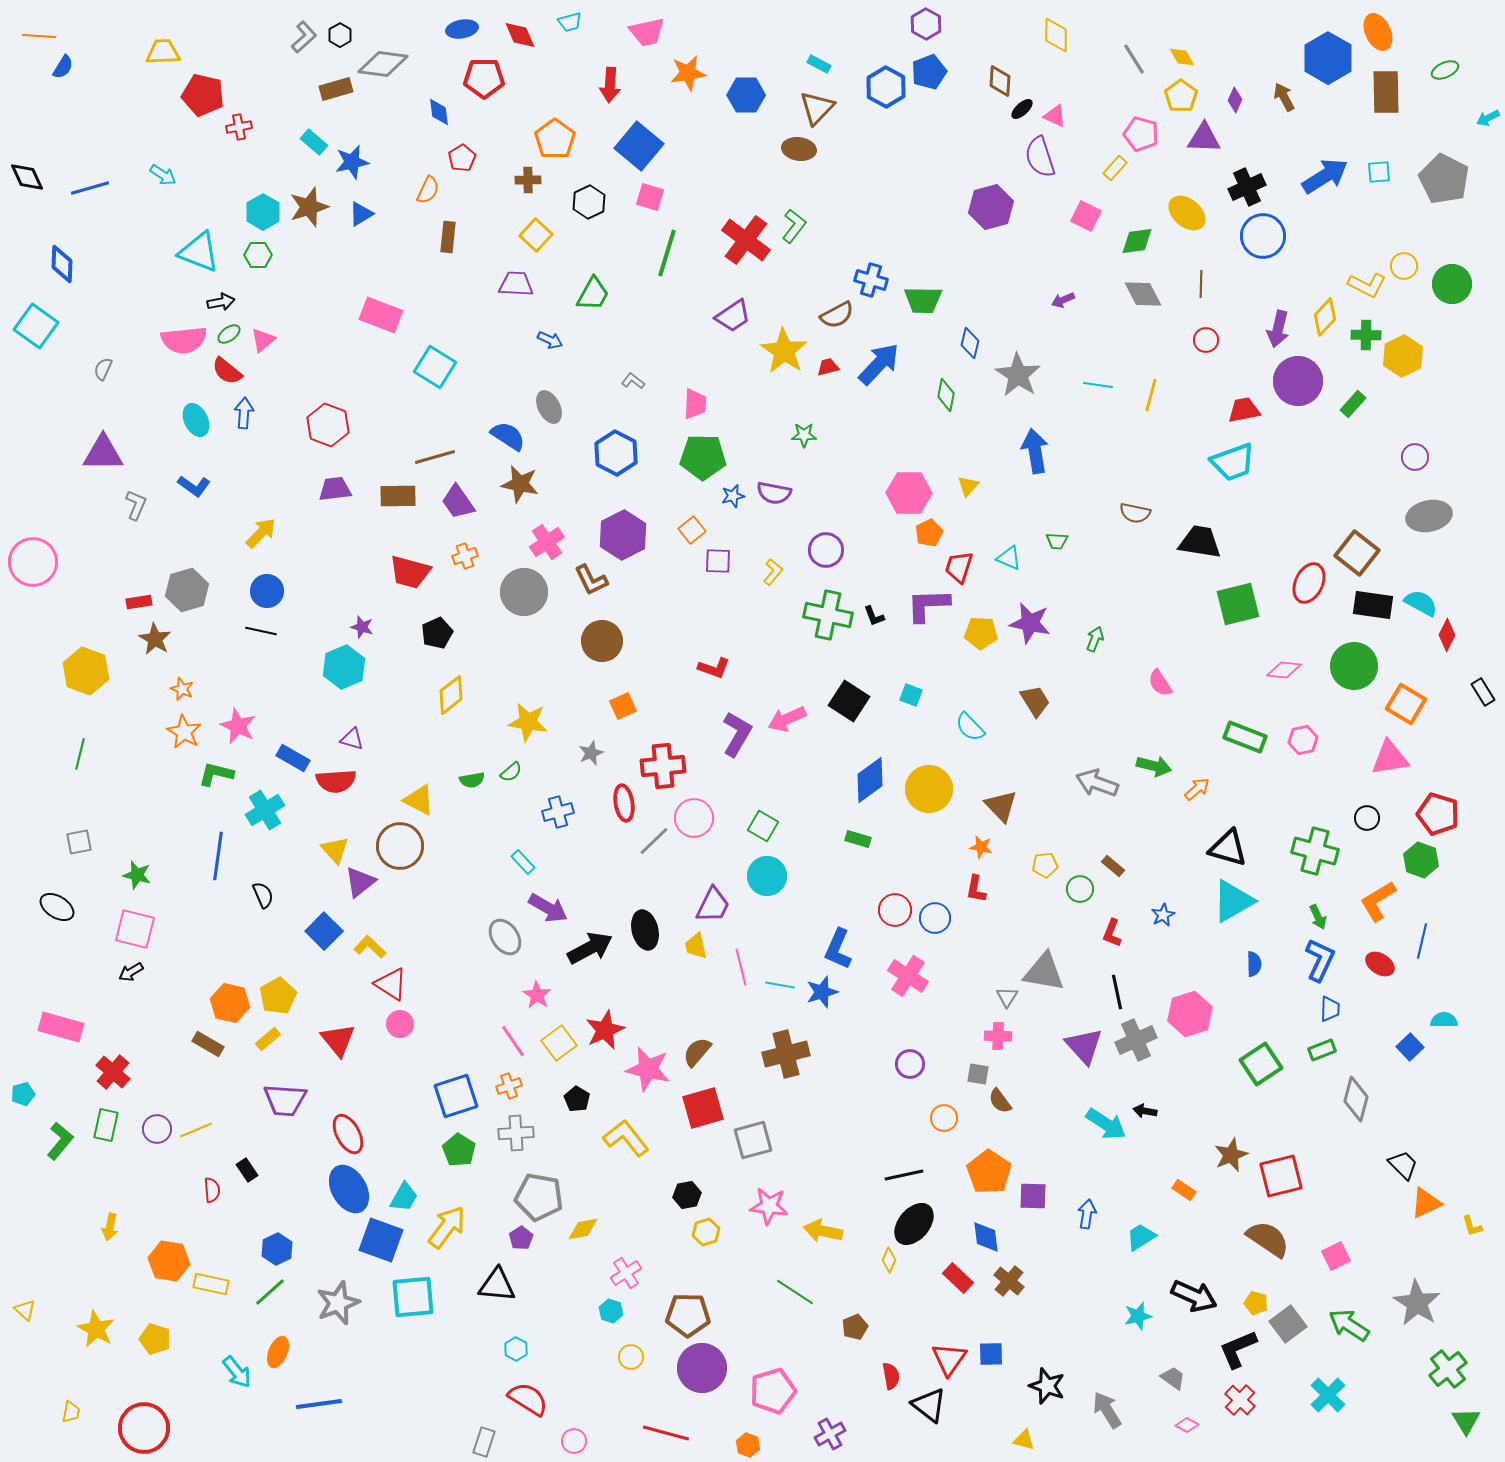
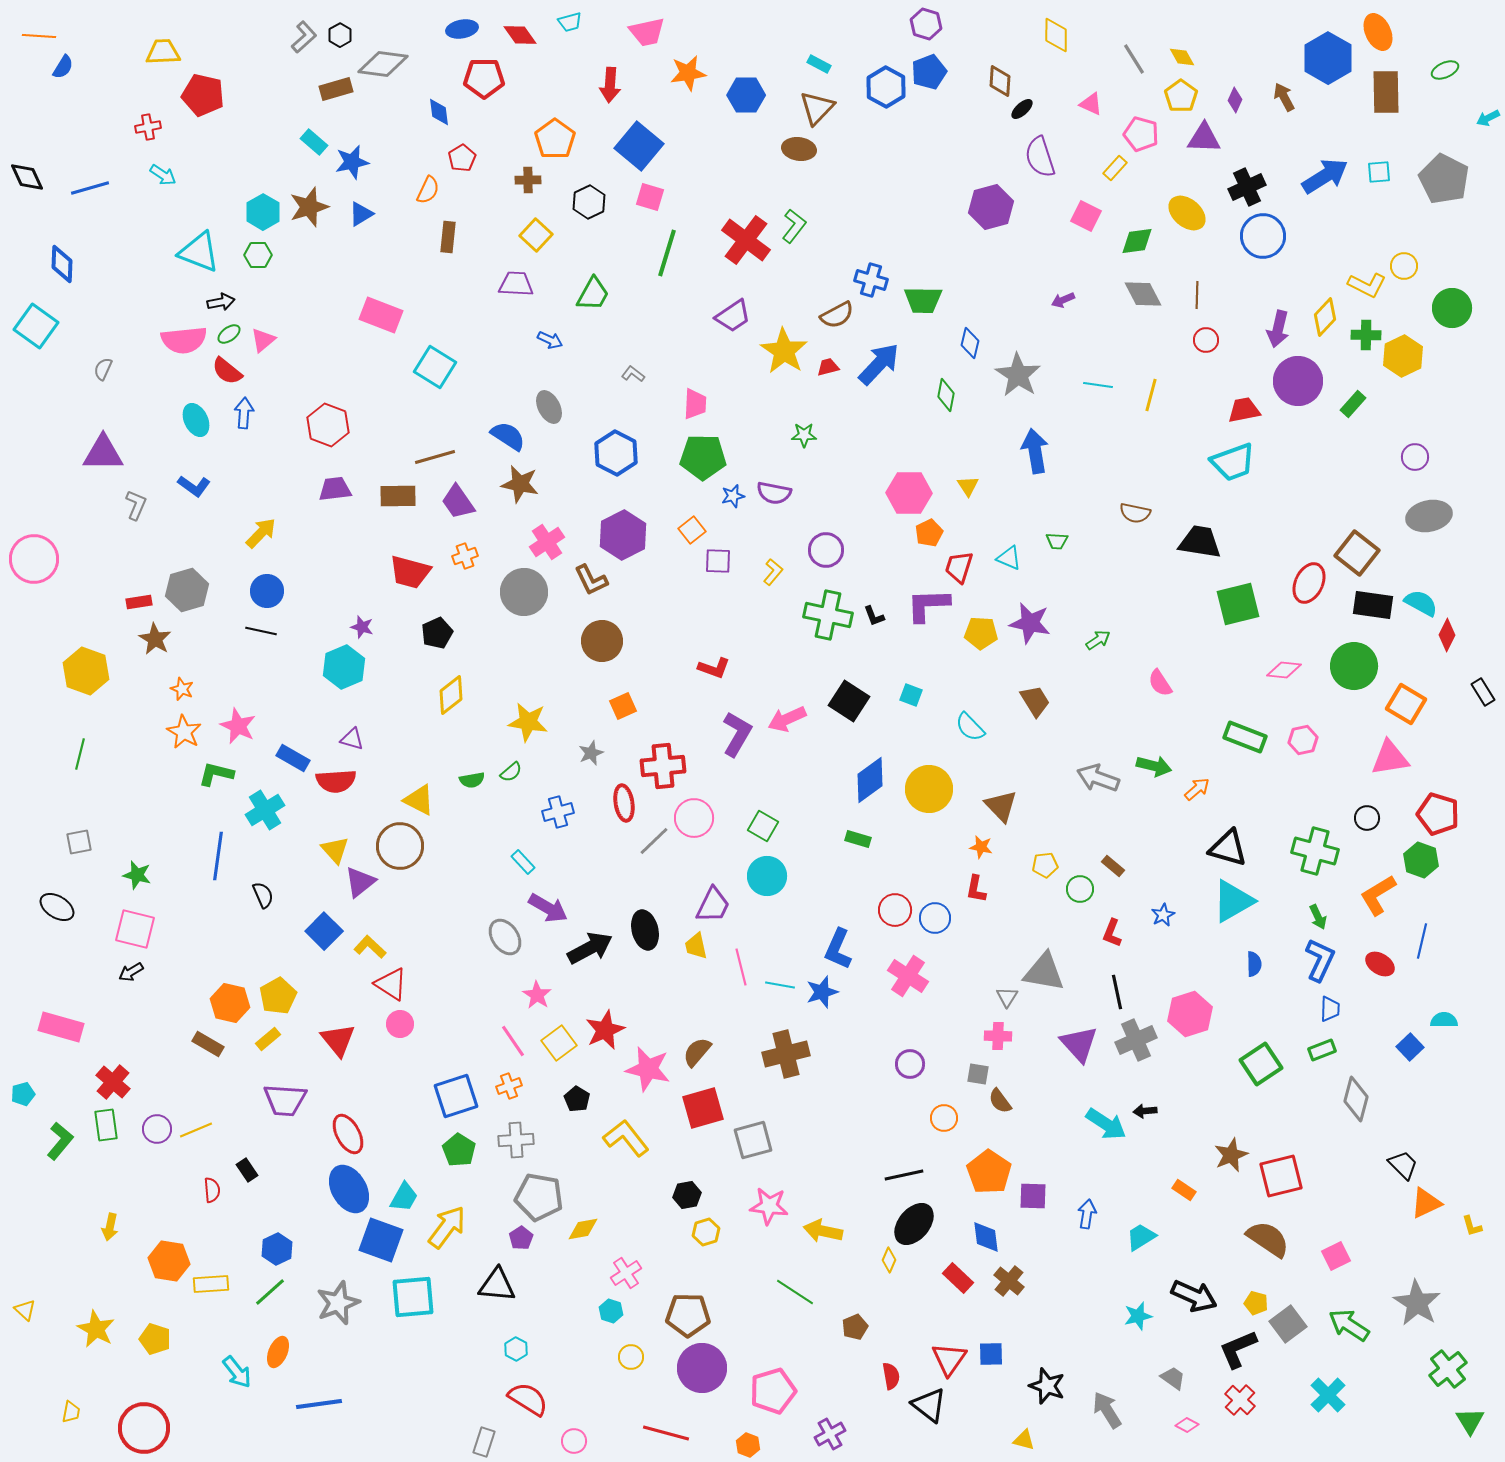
purple hexagon at (926, 24): rotated 12 degrees counterclockwise
red diamond at (520, 35): rotated 12 degrees counterclockwise
pink triangle at (1055, 116): moved 36 px right, 12 px up
red cross at (239, 127): moved 91 px left
brown line at (1201, 284): moved 4 px left, 11 px down
green circle at (1452, 284): moved 24 px down
gray L-shape at (633, 381): moved 7 px up
yellow triangle at (968, 486): rotated 15 degrees counterclockwise
pink circle at (33, 562): moved 1 px right, 3 px up
green arrow at (1095, 639): moved 3 px right, 1 px down; rotated 35 degrees clockwise
gray arrow at (1097, 783): moved 1 px right, 5 px up
orange L-shape at (1378, 901): moved 6 px up
purple triangle at (1084, 1046): moved 5 px left, 2 px up
red cross at (113, 1072): moved 10 px down
black arrow at (1145, 1111): rotated 15 degrees counterclockwise
green rectangle at (106, 1125): rotated 20 degrees counterclockwise
gray cross at (516, 1133): moved 7 px down
yellow rectangle at (211, 1284): rotated 16 degrees counterclockwise
green triangle at (1466, 1421): moved 4 px right
